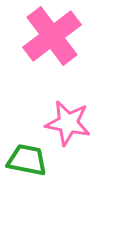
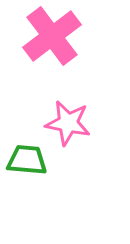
green trapezoid: rotated 6 degrees counterclockwise
